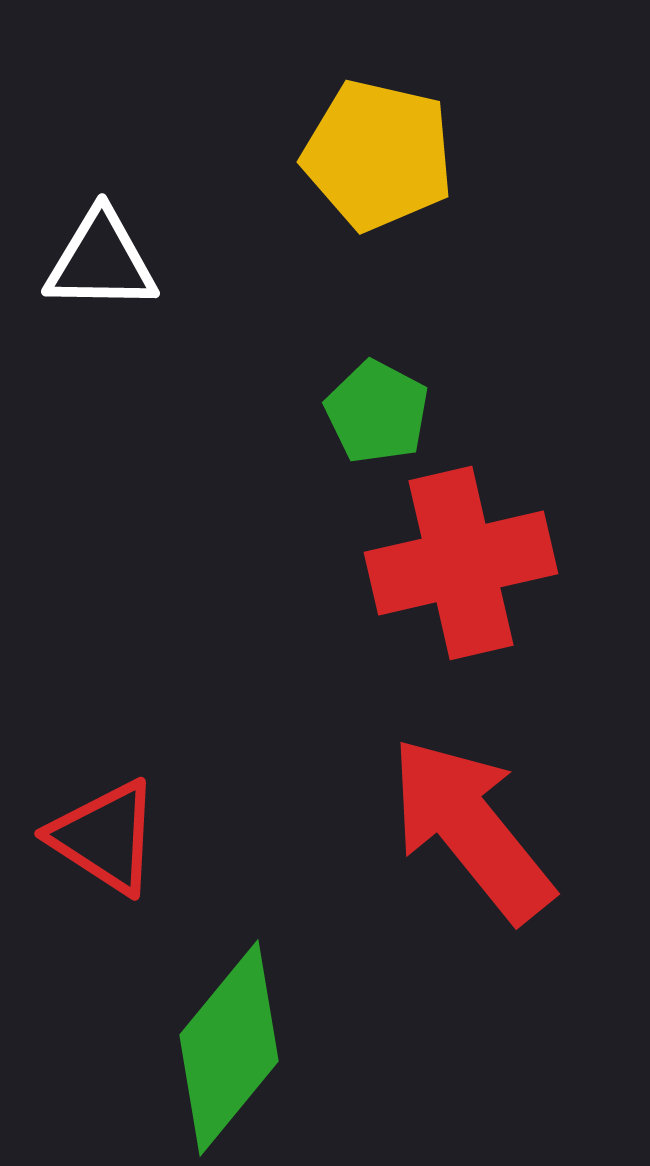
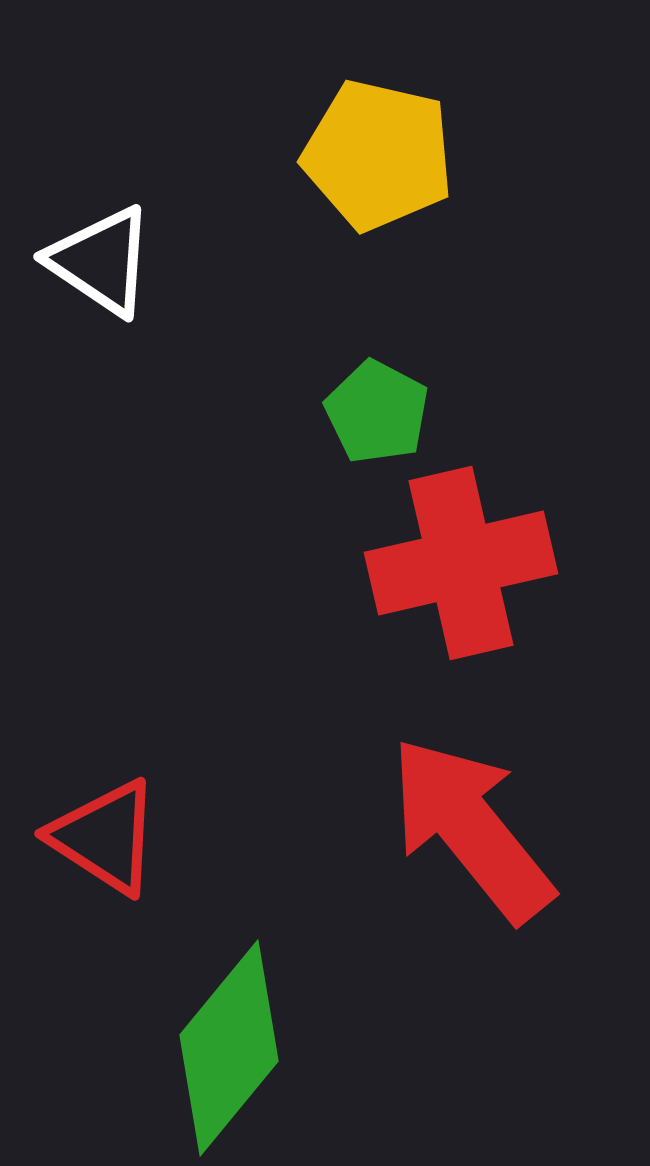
white triangle: rotated 33 degrees clockwise
